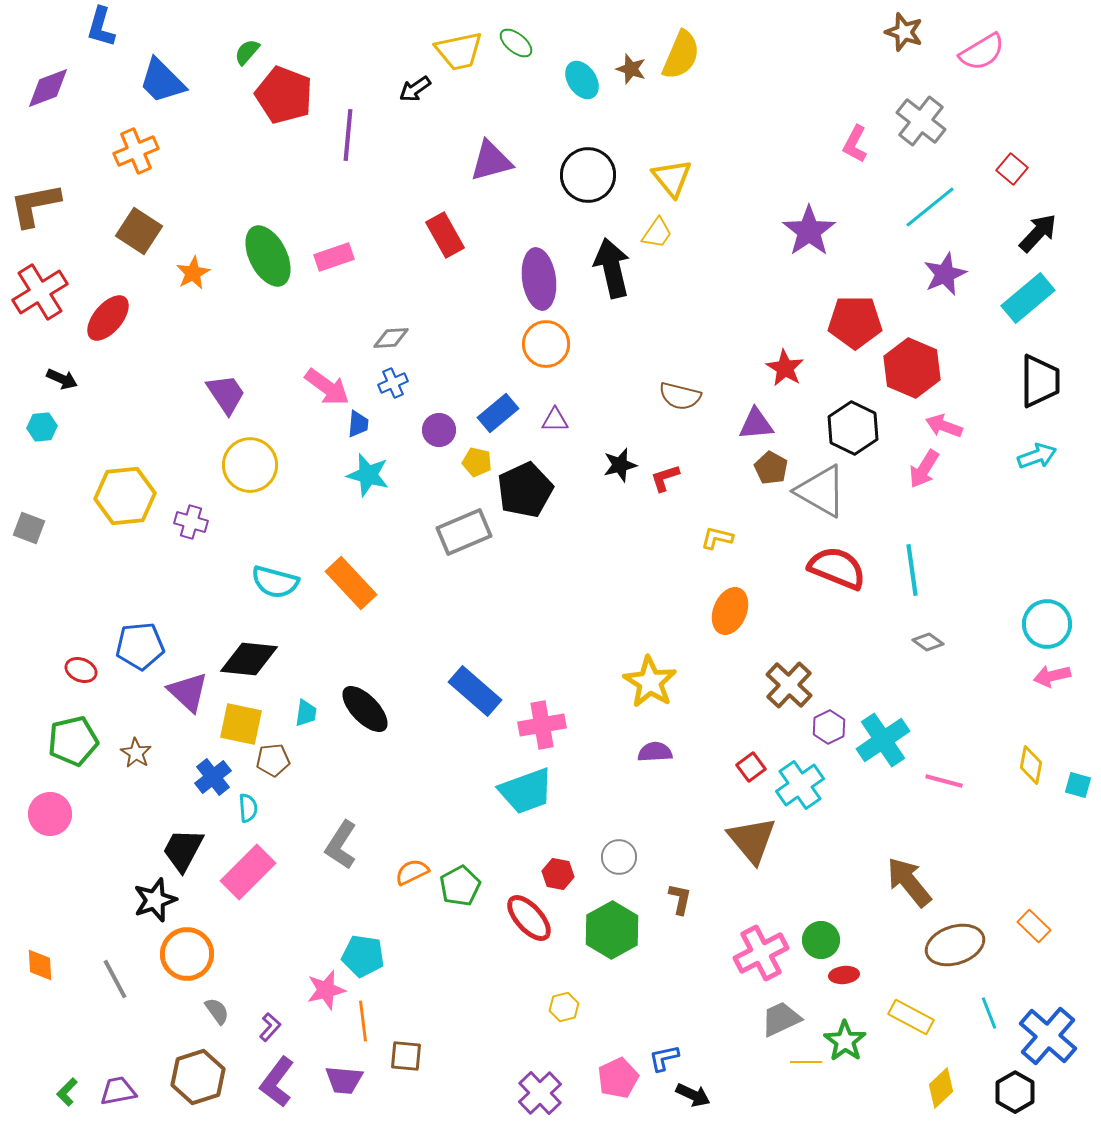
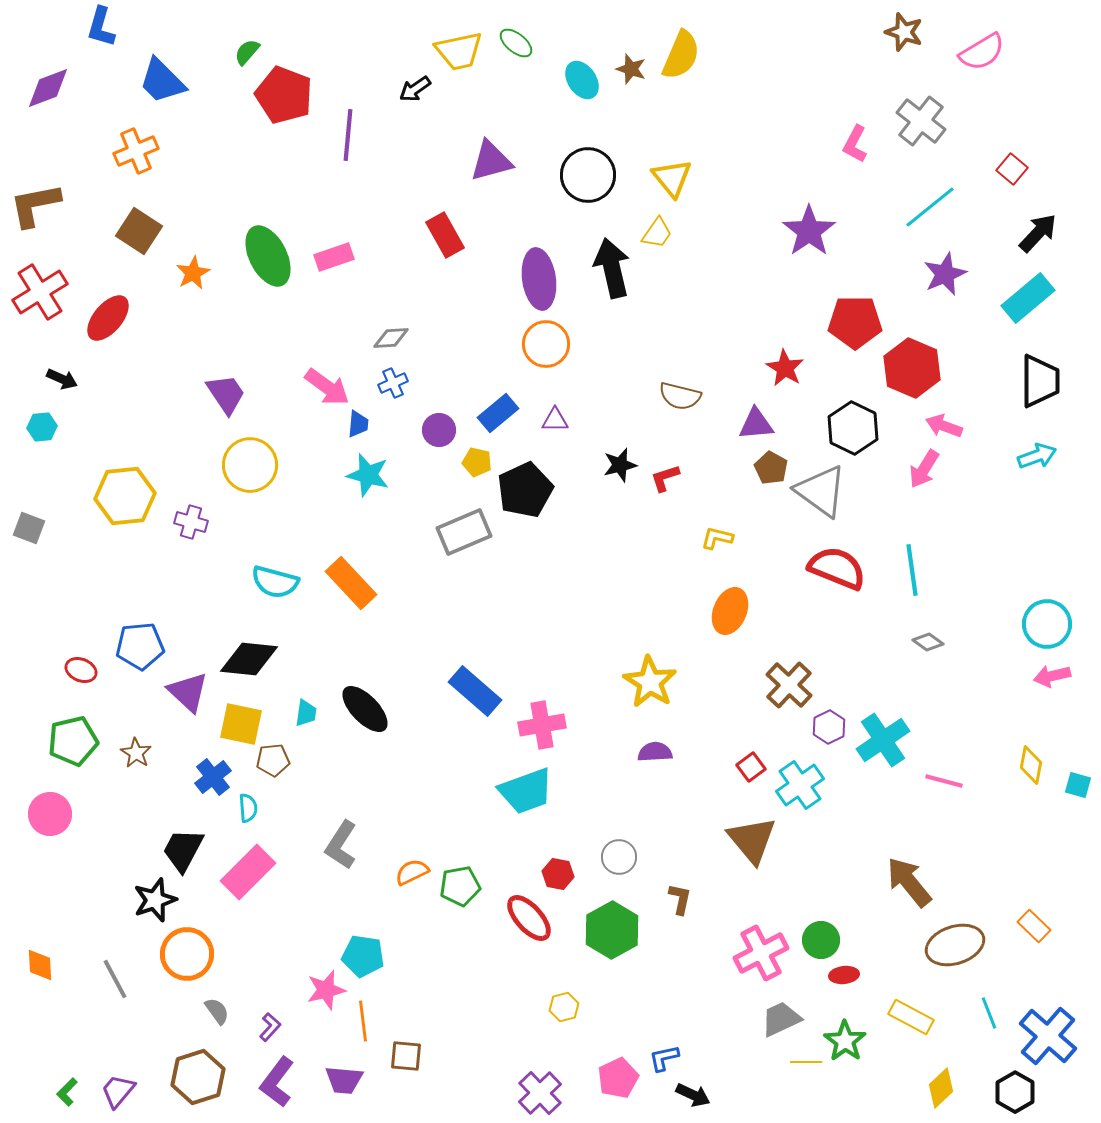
gray triangle at (821, 491): rotated 6 degrees clockwise
green pentagon at (460, 886): rotated 18 degrees clockwise
purple trapezoid at (118, 1091): rotated 39 degrees counterclockwise
